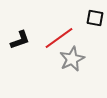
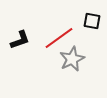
black square: moved 3 px left, 3 px down
